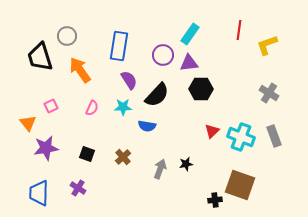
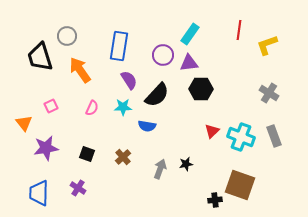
orange triangle: moved 4 px left
